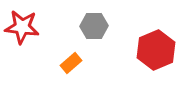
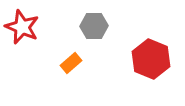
red star: rotated 16 degrees clockwise
red hexagon: moved 5 px left, 9 px down; rotated 15 degrees counterclockwise
